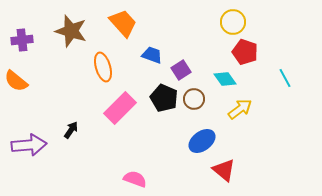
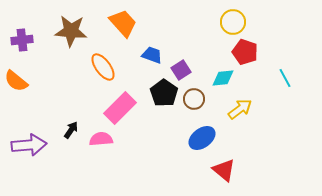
brown star: rotated 12 degrees counterclockwise
orange ellipse: rotated 20 degrees counterclockwise
cyan diamond: moved 2 px left, 1 px up; rotated 60 degrees counterclockwise
black pentagon: moved 5 px up; rotated 12 degrees clockwise
blue ellipse: moved 3 px up
pink semicircle: moved 34 px left, 40 px up; rotated 25 degrees counterclockwise
